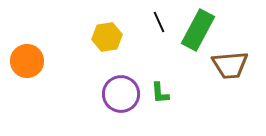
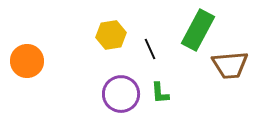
black line: moved 9 px left, 27 px down
yellow hexagon: moved 4 px right, 2 px up
